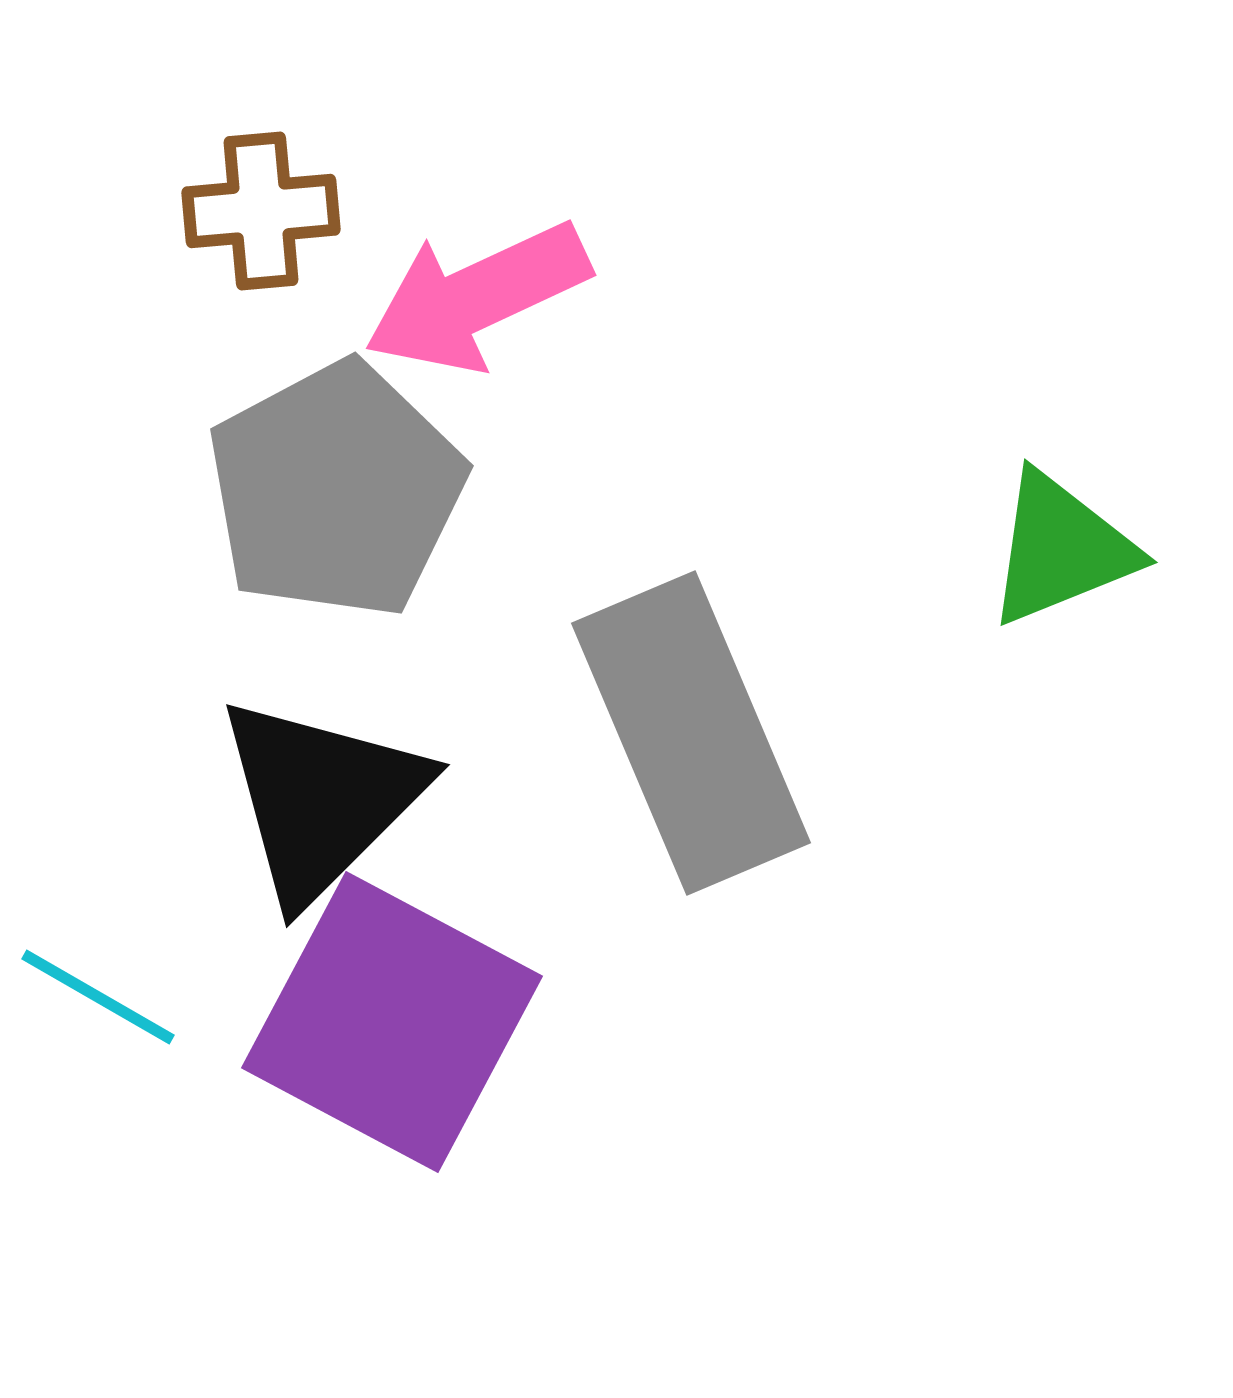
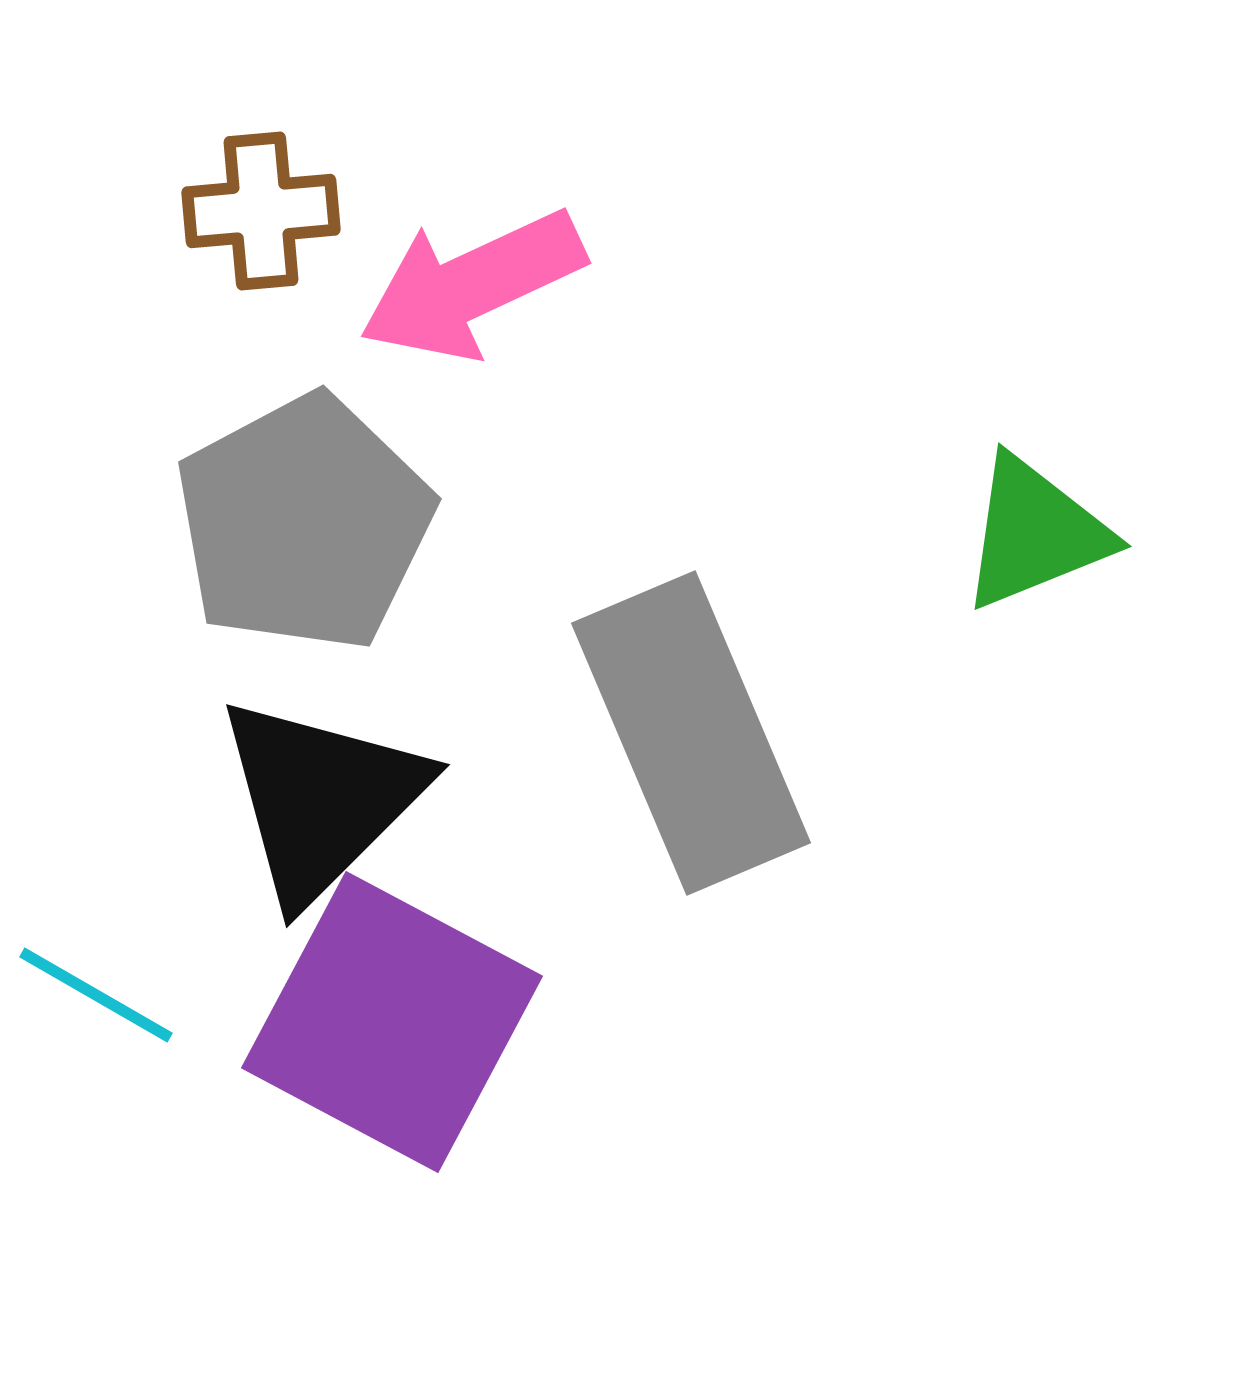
pink arrow: moved 5 px left, 12 px up
gray pentagon: moved 32 px left, 33 px down
green triangle: moved 26 px left, 16 px up
cyan line: moved 2 px left, 2 px up
